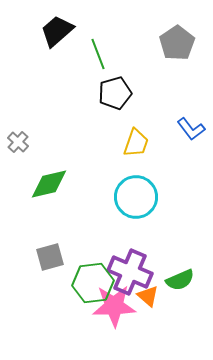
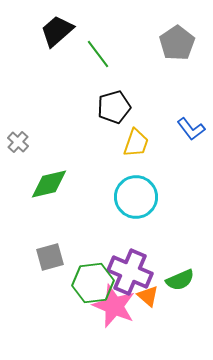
green line: rotated 16 degrees counterclockwise
black pentagon: moved 1 px left, 14 px down
pink star: rotated 24 degrees clockwise
